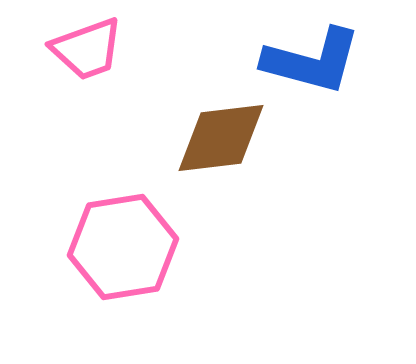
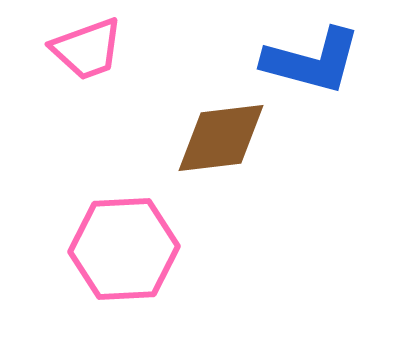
pink hexagon: moved 1 px right, 2 px down; rotated 6 degrees clockwise
